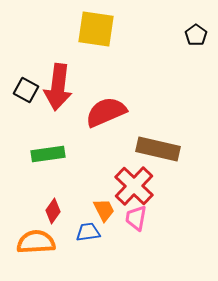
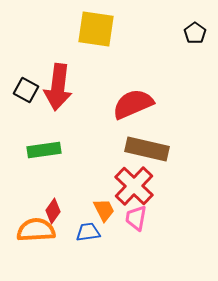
black pentagon: moved 1 px left, 2 px up
red semicircle: moved 27 px right, 8 px up
brown rectangle: moved 11 px left
green rectangle: moved 4 px left, 4 px up
orange semicircle: moved 12 px up
